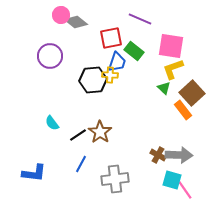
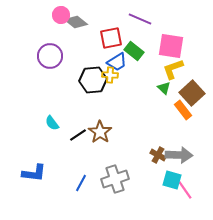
blue trapezoid: rotated 40 degrees clockwise
blue line: moved 19 px down
gray cross: rotated 12 degrees counterclockwise
